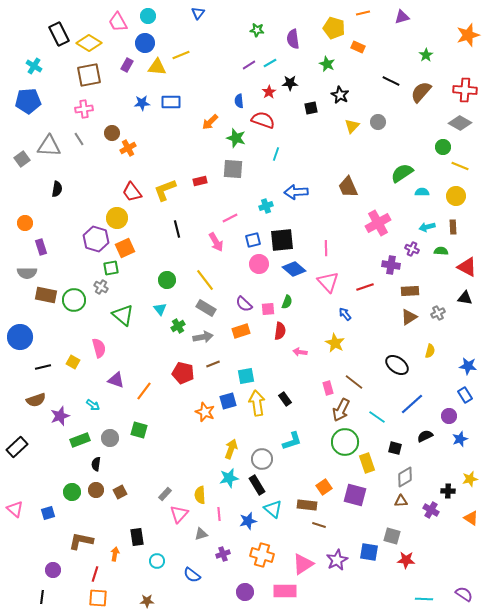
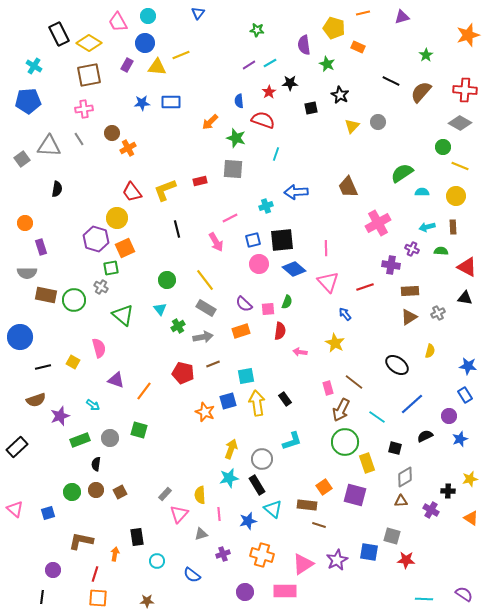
purple semicircle at (293, 39): moved 11 px right, 6 px down
